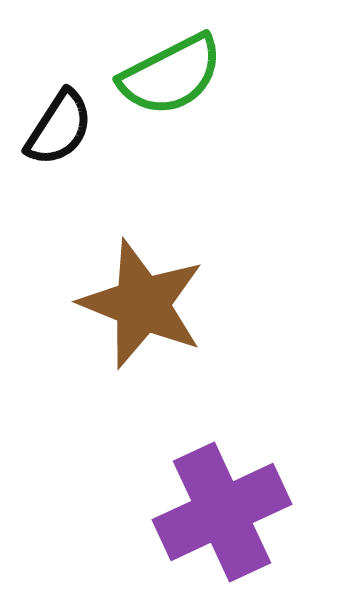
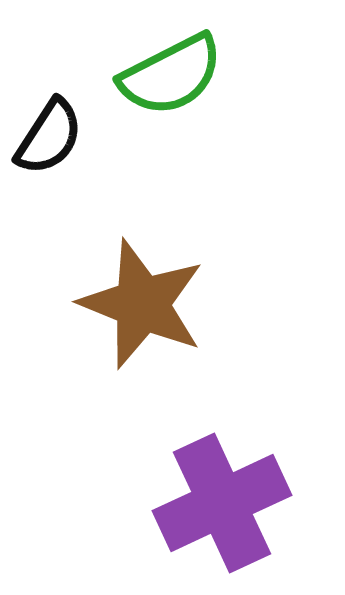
black semicircle: moved 10 px left, 9 px down
purple cross: moved 9 px up
